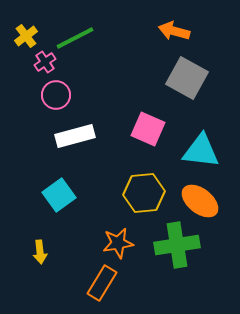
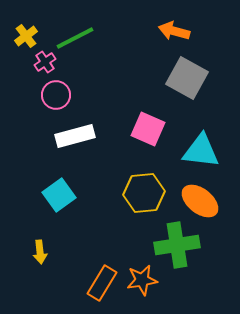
orange star: moved 24 px right, 37 px down
